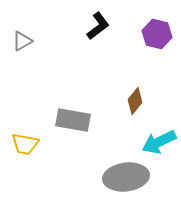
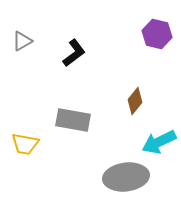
black L-shape: moved 24 px left, 27 px down
